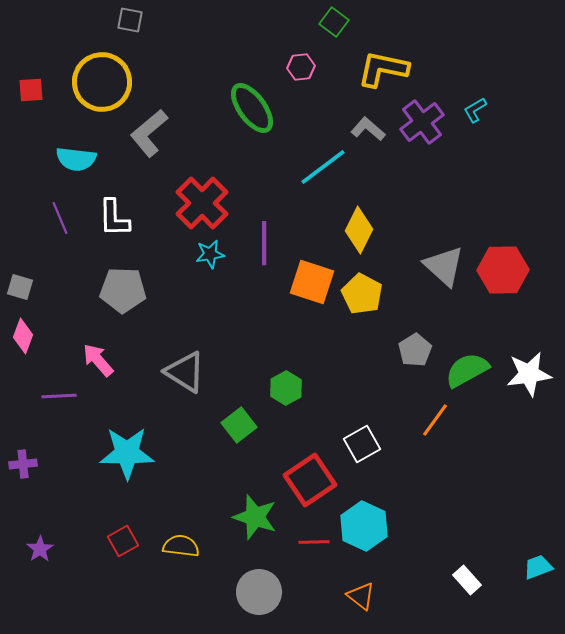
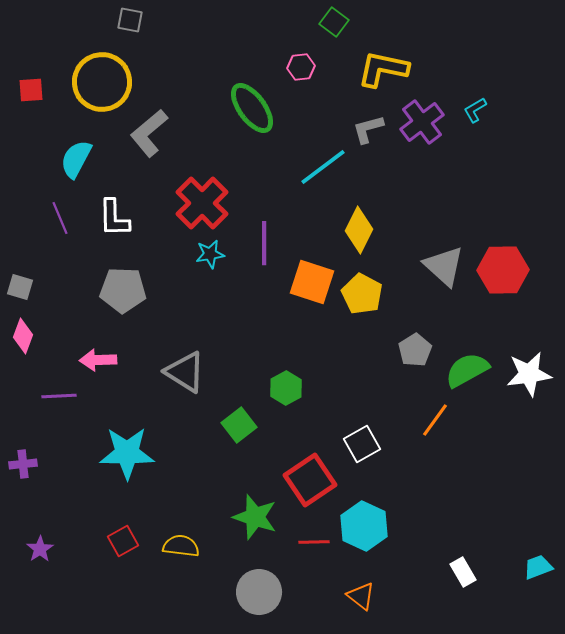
gray L-shape at (368, 129): rotated 56 degrees counterclockwise
cyan semicircle at (76, 159): rotated 111 degrees clockwise
pink arrow at (98, 360): rotated 51 degrees counterclockwise
white rectangle at (467, 580): moved 4 px left, 8 px up; rotated 12 degrees clockwise
